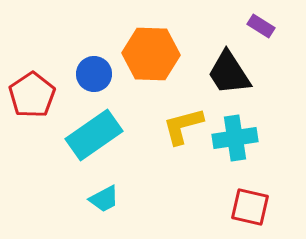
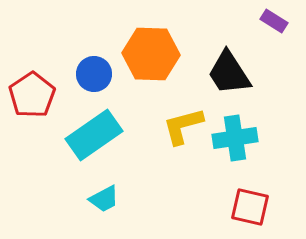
purple rectangle: moved 13 px right, 5 px up
